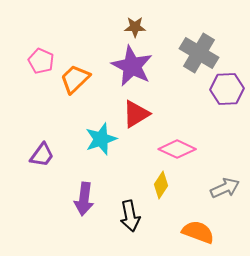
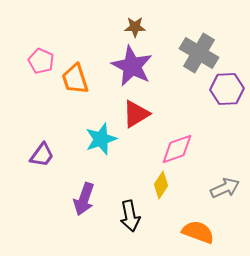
orange trapezoid: rotated 64 degrees counterclockwise
pink diamond: rotated 45 degrees counterclockwise
purple arrow: rotated 12 degrees clockwise
